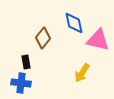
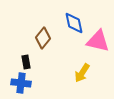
pink triangle: moved 1 px down
